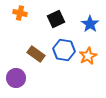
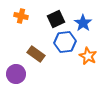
orange cross: moved 1 px right, 3 px down
blue star: moved 7 px left, 1 px up
blue hexagon: moved 1 px right, 8 px up; rotated 15 degrees counterclockwise
orange star: rotated 18 degrees counterclockwise
purple circle: moved 4 px up
